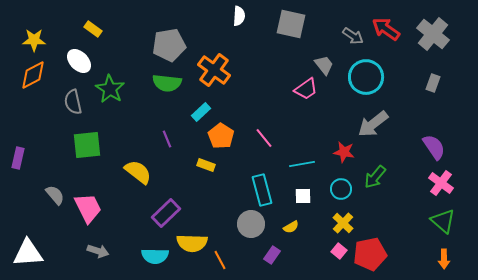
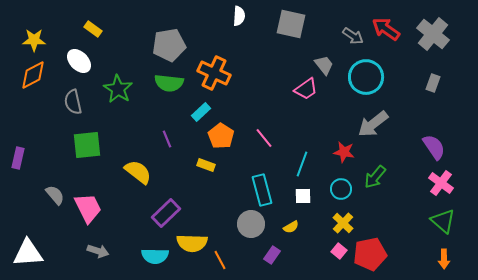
orange cross at (214, 70): moved 3 px down; rotated 12 degrees counterclockwise
green semicircle at (167, 83): moved 2 px right
green star at (110, 89): moved 8 px right
cyan line at (302, 164): rotated 60 degrees counterclockwise
